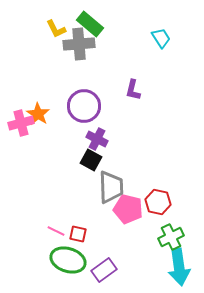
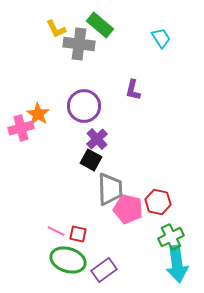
green rectangle: moved 10 px right, 1 px down
gray cross: rotated 12 degrees clockwise
pink cross: moved 5 px down
purple cross: rotated 20 degrees clockwise
gray trapezoid: moved 1 px left, 2 px down
cyan arrow: moved 2 px left, 3 px up
